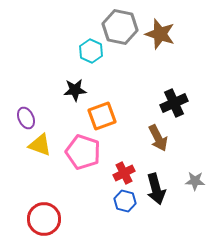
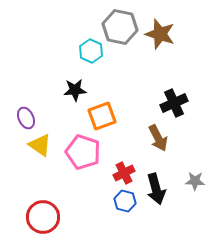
yellow triangle: rotated 15 degrees clockwise
red circle: moved 1 px left, 2 px up
